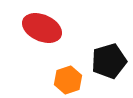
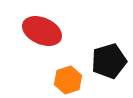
red ellipse: moved 3 px down
